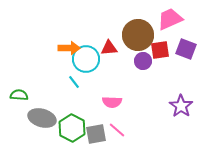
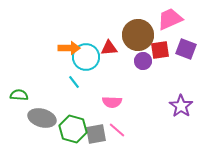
cyan circle: moved 2 px up
green hexagon: moved 1 px right, 1 px down; rotated 12 degrees counterclockwise
